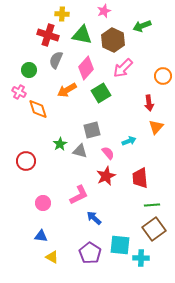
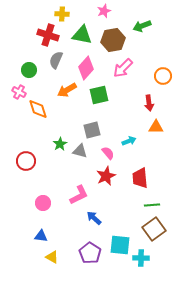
brown hexagon: rotated 25 degrees clockwise
green square: moved 2 px left, 2 px down; rotated 18 degrees clockwise
orange triangle: rotated 49 degrees clockwise
